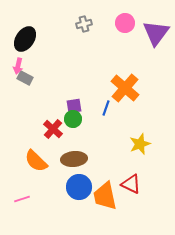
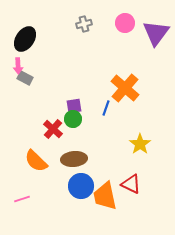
pink arrow: rotated 14 degrees counterclockwise
yellow star: rotated 15 degrees counterclockwise
blue circle: moved 2 px right, 1 px up
